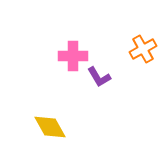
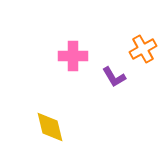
purple L-shape: moved 15 px right
yellow diamond: rotated 16 degrees clockwise
